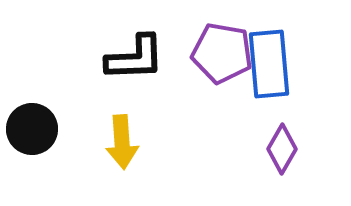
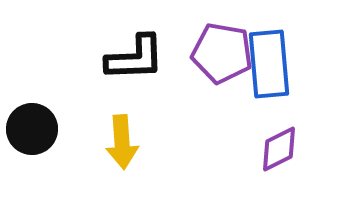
purple diamond: moved 3 px left; rotated 33 degrees clockwise
